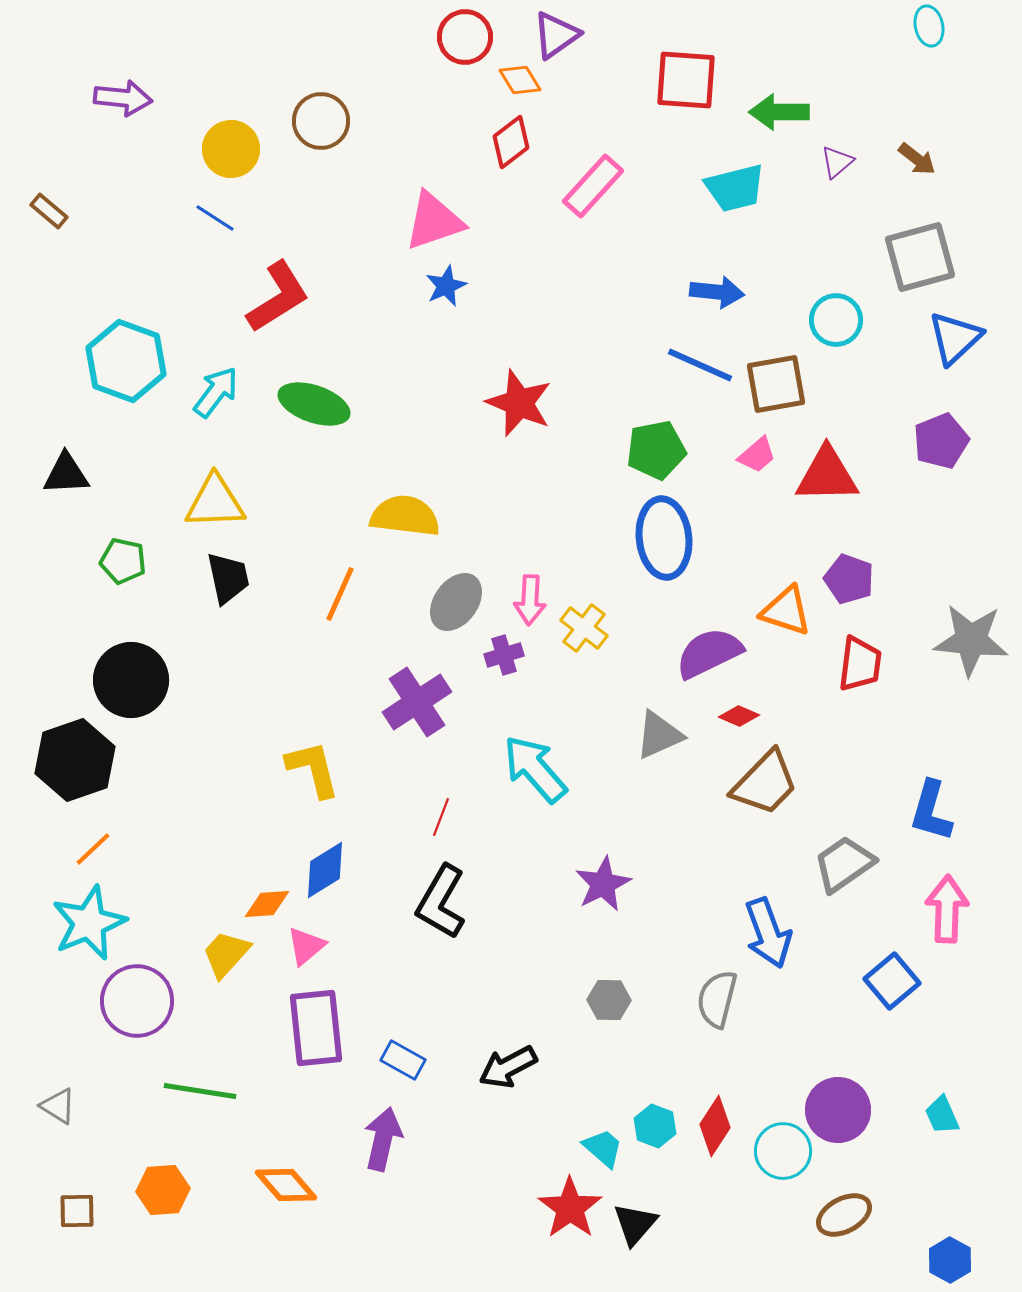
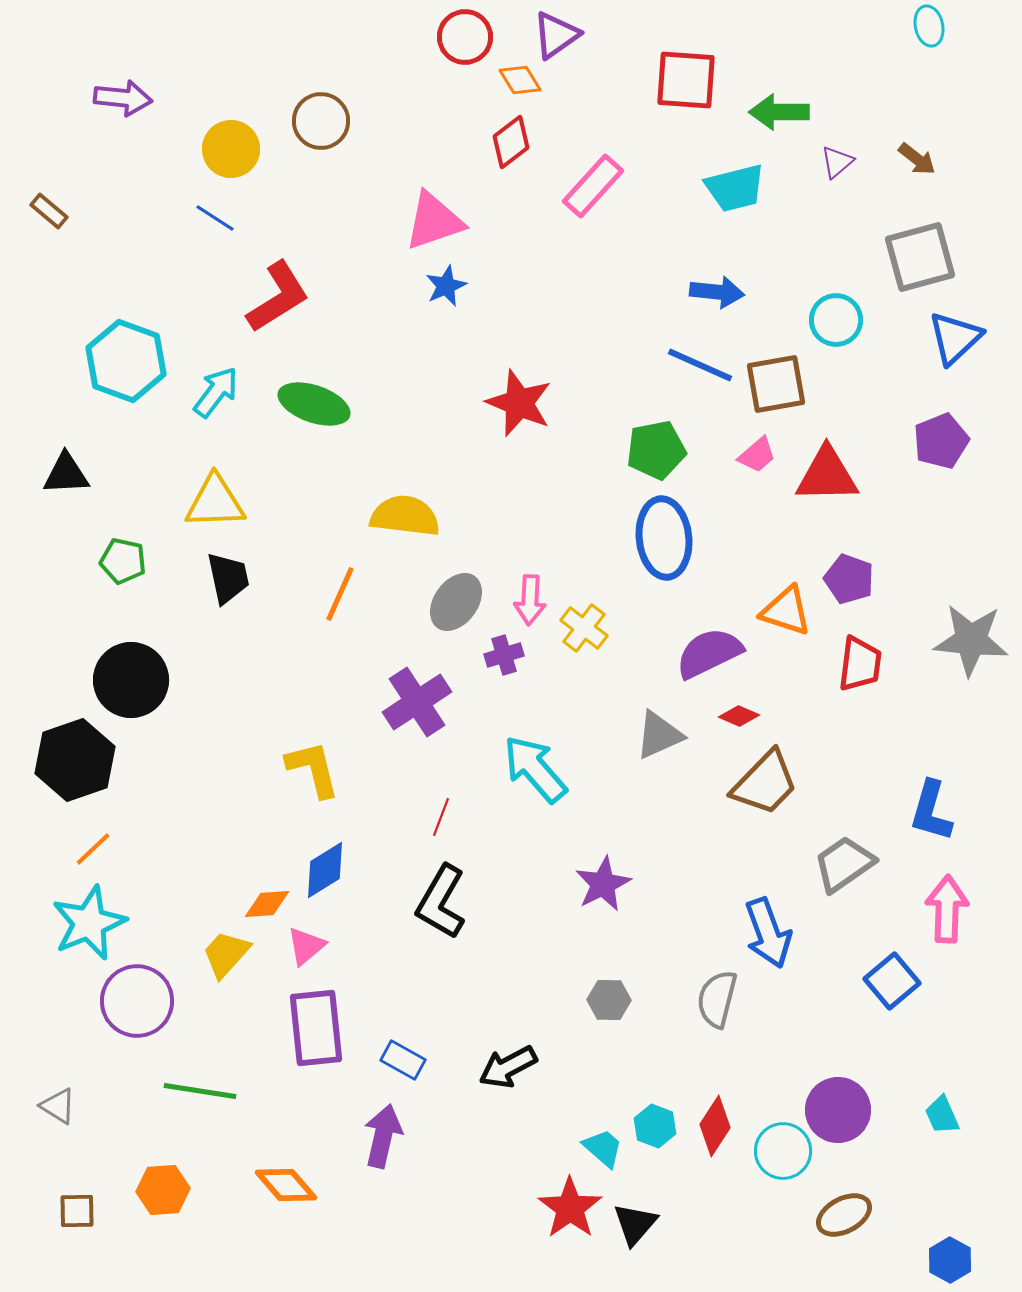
purple arrow at (383, 1139): moved 3 px up
